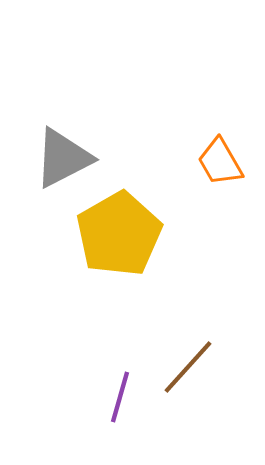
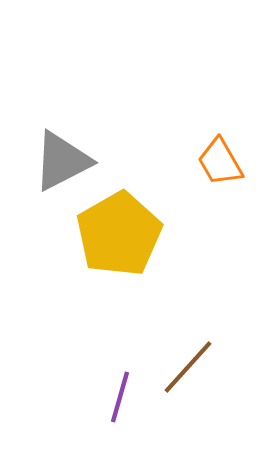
gray triangle: moved 1 px left, 3 px down
